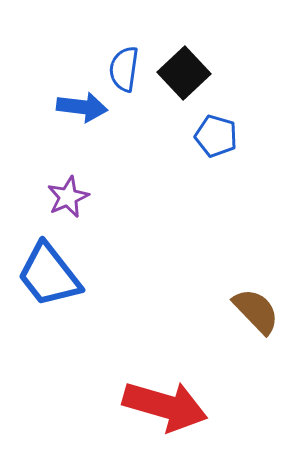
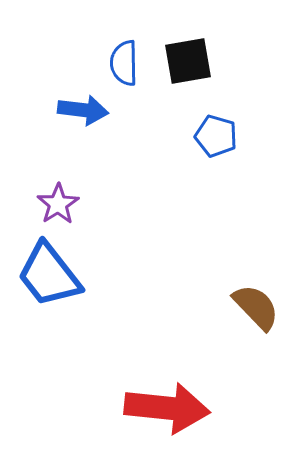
blue semicircle: moved 6 px up; rotated 9 degrees counterclockwise
black square: moved 4 px right, 12 px up; rotated 33 degrees clockwise
blue arrow: moved 1 px right, 3 px down
purple star: moved 10 px left, 7 px down; rotated 9 degrees counterclockwise
brown semicircle: moved 4 px up
red arrow: moved 2 px right, 2 px down; rotated 10 degrees counterclockwise
